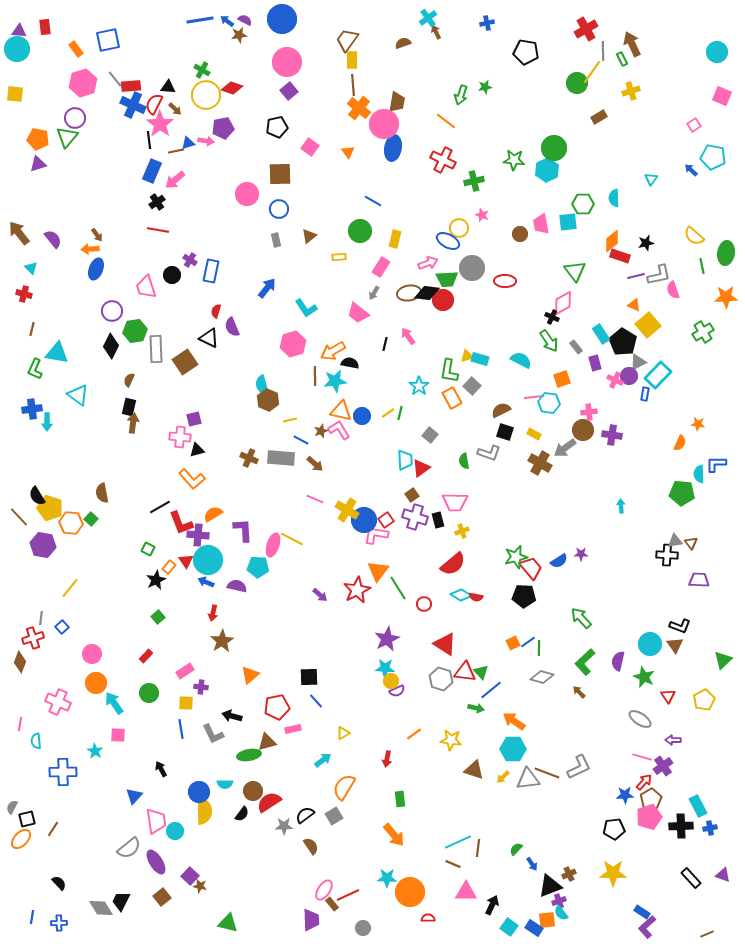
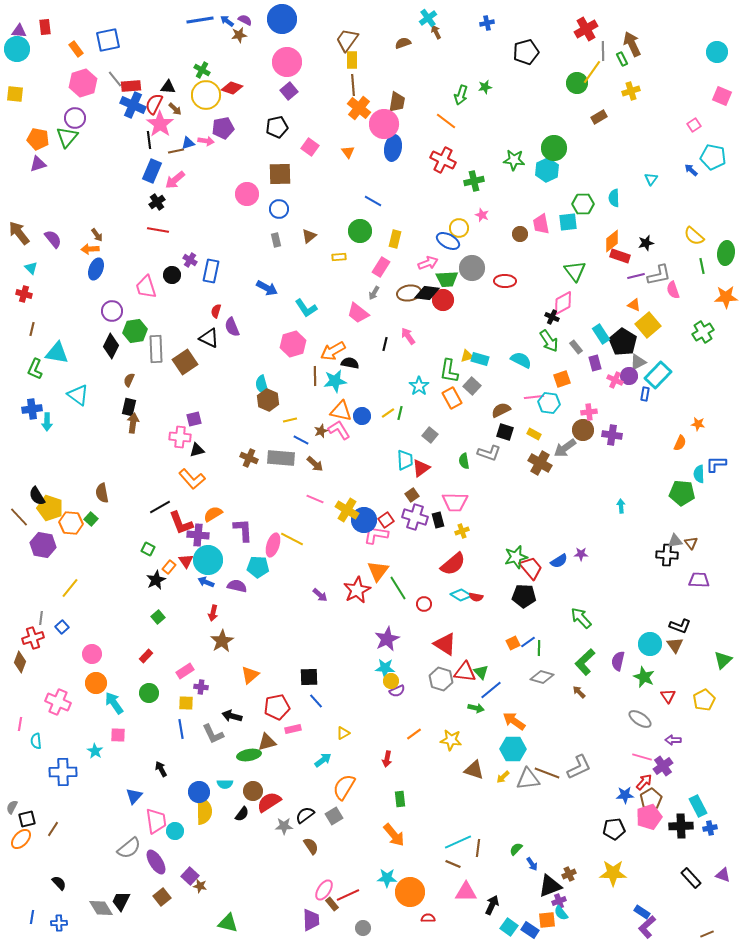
black pentagon at (526, 52): rotated 25 degrees counterclockwise
blue arrow at (267, 288): rotated 80 degrees clockwise
blue rectangle at (534, 928): moved 4 px left, 2 px down
